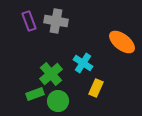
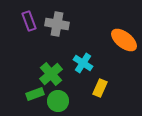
gray cross: moved 1 px right, 3 px down
orange ellipse: moved 2 px right, 2 px up
yellow rectangle: moved 4 px right
